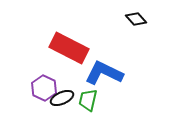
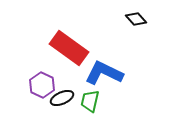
red rectangle: rotated 9 degrees clockwise
purple hexagon: moved 2 px left, 3 px up
green trapezoid: moved 2 px right, 1 px down
